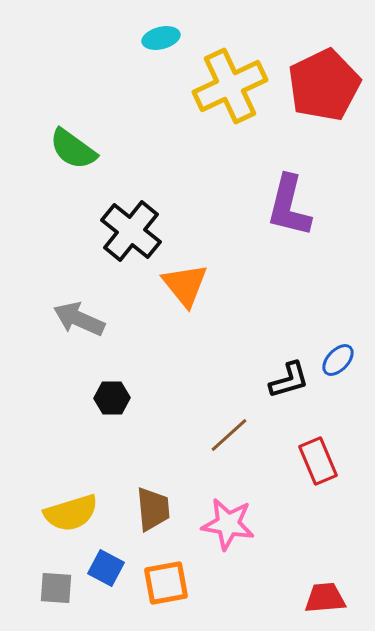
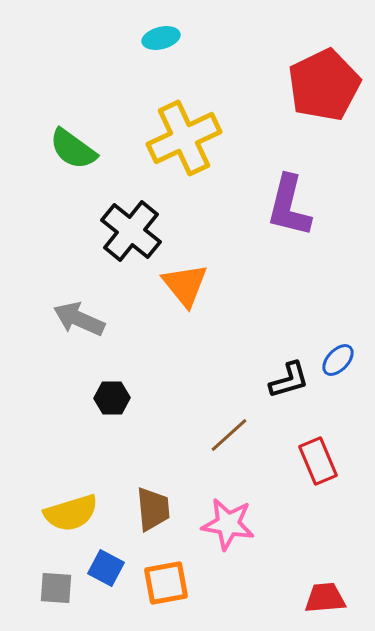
yellow cross: moved 46 px left, 52 px down
